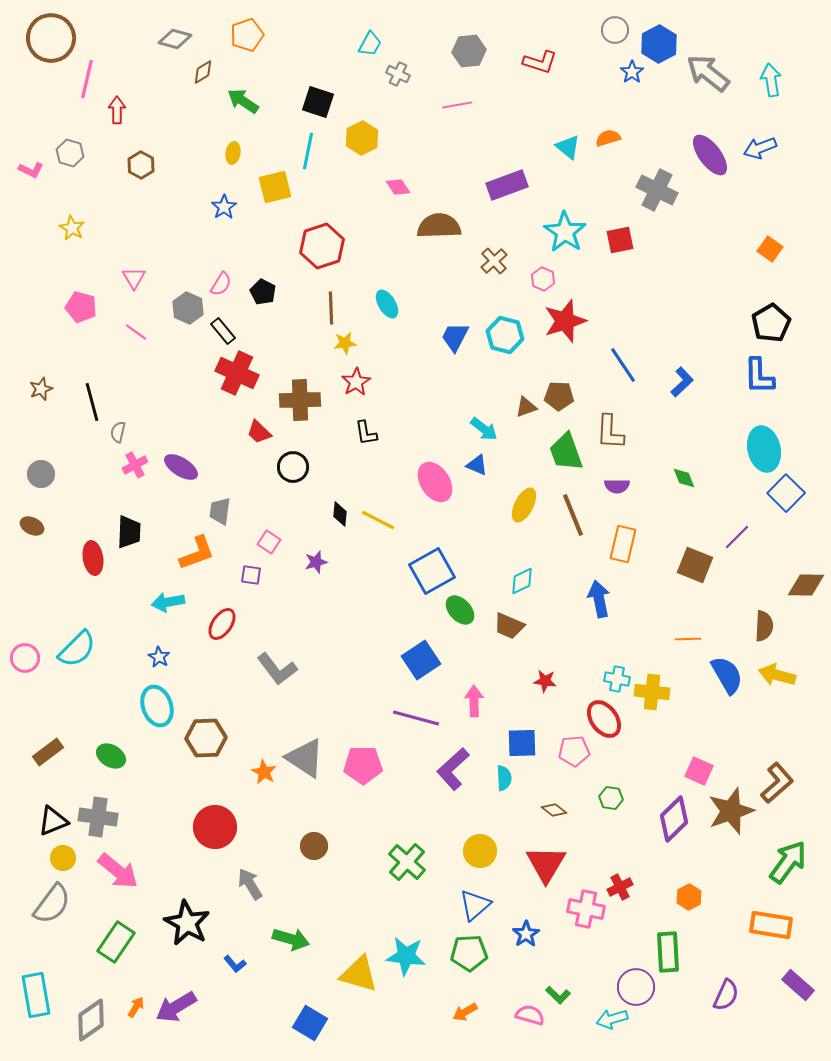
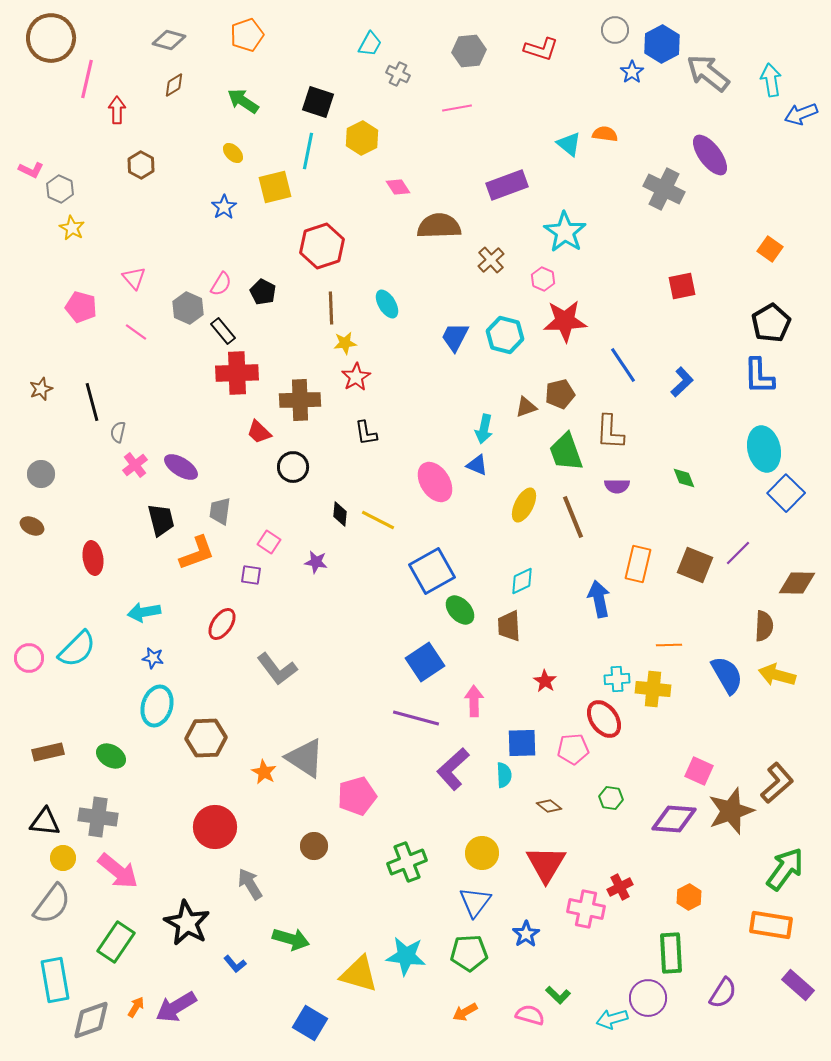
gray diamond at (175, 39): moved 6 px left, 1 px down
blue hexagon at (659, 44): moved 3 px right
red L-shape at (540, 62): moved 1 px right, 13 px up
brown diamond at (203, 72): moved 29 px left, 13 px down
pink line at (457, 105): moved 3 px down
orange semicircle at (608, 138): moved 3 px left, 4 px up; rotated 25 degrees clockwise
cyan triangle at (568, 147): moved 1 px right, 3 px up
blue arrow at (760, 148): moved 41 px right, 34 px up
gray hexagon at (70, 153): moved 10 px left, 36 px down; rotated 8 degrees clockwise
yellow ellipse at (233, 153): rotated 55 degrees counterclockwise
gray cross at (657, 190): moved 7 px right, 1 px up
red square at (620, 240): moved 62 px right, 46 px down
brown cross at (494, 261): moved 3 px left, 1 px up
pink triangle at (134, 278): rotated 10 degrees counterclockwise
red star at (565, 321): rotated 15 degrees clockwise
red cross at (237, 373): rotated 27 degrees counterclockwise
red star at (356, 382): moved 5 px up
brown pentagon at (559, 396): moved 1 px right, 2 px up; rotated 16 degrees counterclockwise
cyan arrow at (484, 429): rotated 64 degrees clockwise
pink cross at (135, 465): rotated 10 degrees counterclockwise
brown line at (573, 515): moved 2 px down
black trapezoid at (129, 532): moved 32 px right, 12 px up; rotated 16 degrees counterclockwise
purple line at (737, 537): moved 1 px right, 16 px down
orange rectangle at (623, 544): moved 15 px right, 20 px down
purple star at (316, 562): rotated 25 degrees clockwise
brown diamond at (806, 585): moved 9 px left, 2 px up
cyan arrow at (168, 602): moved 24 px left, 10 px down
brown trapezoid at (509, 626): rotated 64 degrees clockwise
orange line at (688, 639): moved 19 px left, 6 px down
blue star at (159, 657): moved 6 px left, 1 px down; rotated 20 degrees counterclockwise
pink circle at (25, 658): moved 4 px right
blue square at (421, 660): moved 4 px right, 2 px down
cyan cross at (617, 679): rotated 15 degrees counterclockwise
red star at (545, 681): rotated 25 degrees clockwise
yellow cross at (652, 692): moved 1 px right, 3 px up
cyan ellipse at (157, 706): rotated 36 degrees clockwise
pink pentagon at (574, 751): moved 1 px left, 2 px up
brown rectangle at (48, 752): rotated 24 degrees clockwise
pink pentagon at (363, 765): moved 6 px left, 31 px down; rotated 15 degrees counterclockwise
cyan semicircle at (504, 778): moved 3 px up
brown diamond at (554, 810): moved 5 px left, 4 px up
purple diamond at (674, 819): rotated 48 degrees clockwise
black triangle at (53, 821): moved 8 px left, 1 px down; rotated 28 degrees clockwise
yellow circle at (480, 851): moved 2 px right, 2 px down
green cross at (407, 862): rotated 27 degrees clockwise
green arrow at (788, 862): moved 3 px left, 7 px down
blue triangle at (475, 905): moved 3 px up; rotated 12 degrees counterclockwise
green rectangle at (668, 952): moved 3 px right, 1 px down
purple circle at (636, 987): moved 12 px right, 11 px down
cyan rectangle at (36, 995): moved 19 px right, 15 px up
purple semicircle at (726, 995): moved 3 px left, 2 px up; rotated 8 degrees clockwise
gray diamond at (91, 1020): rotated 15 degrees clockwise
